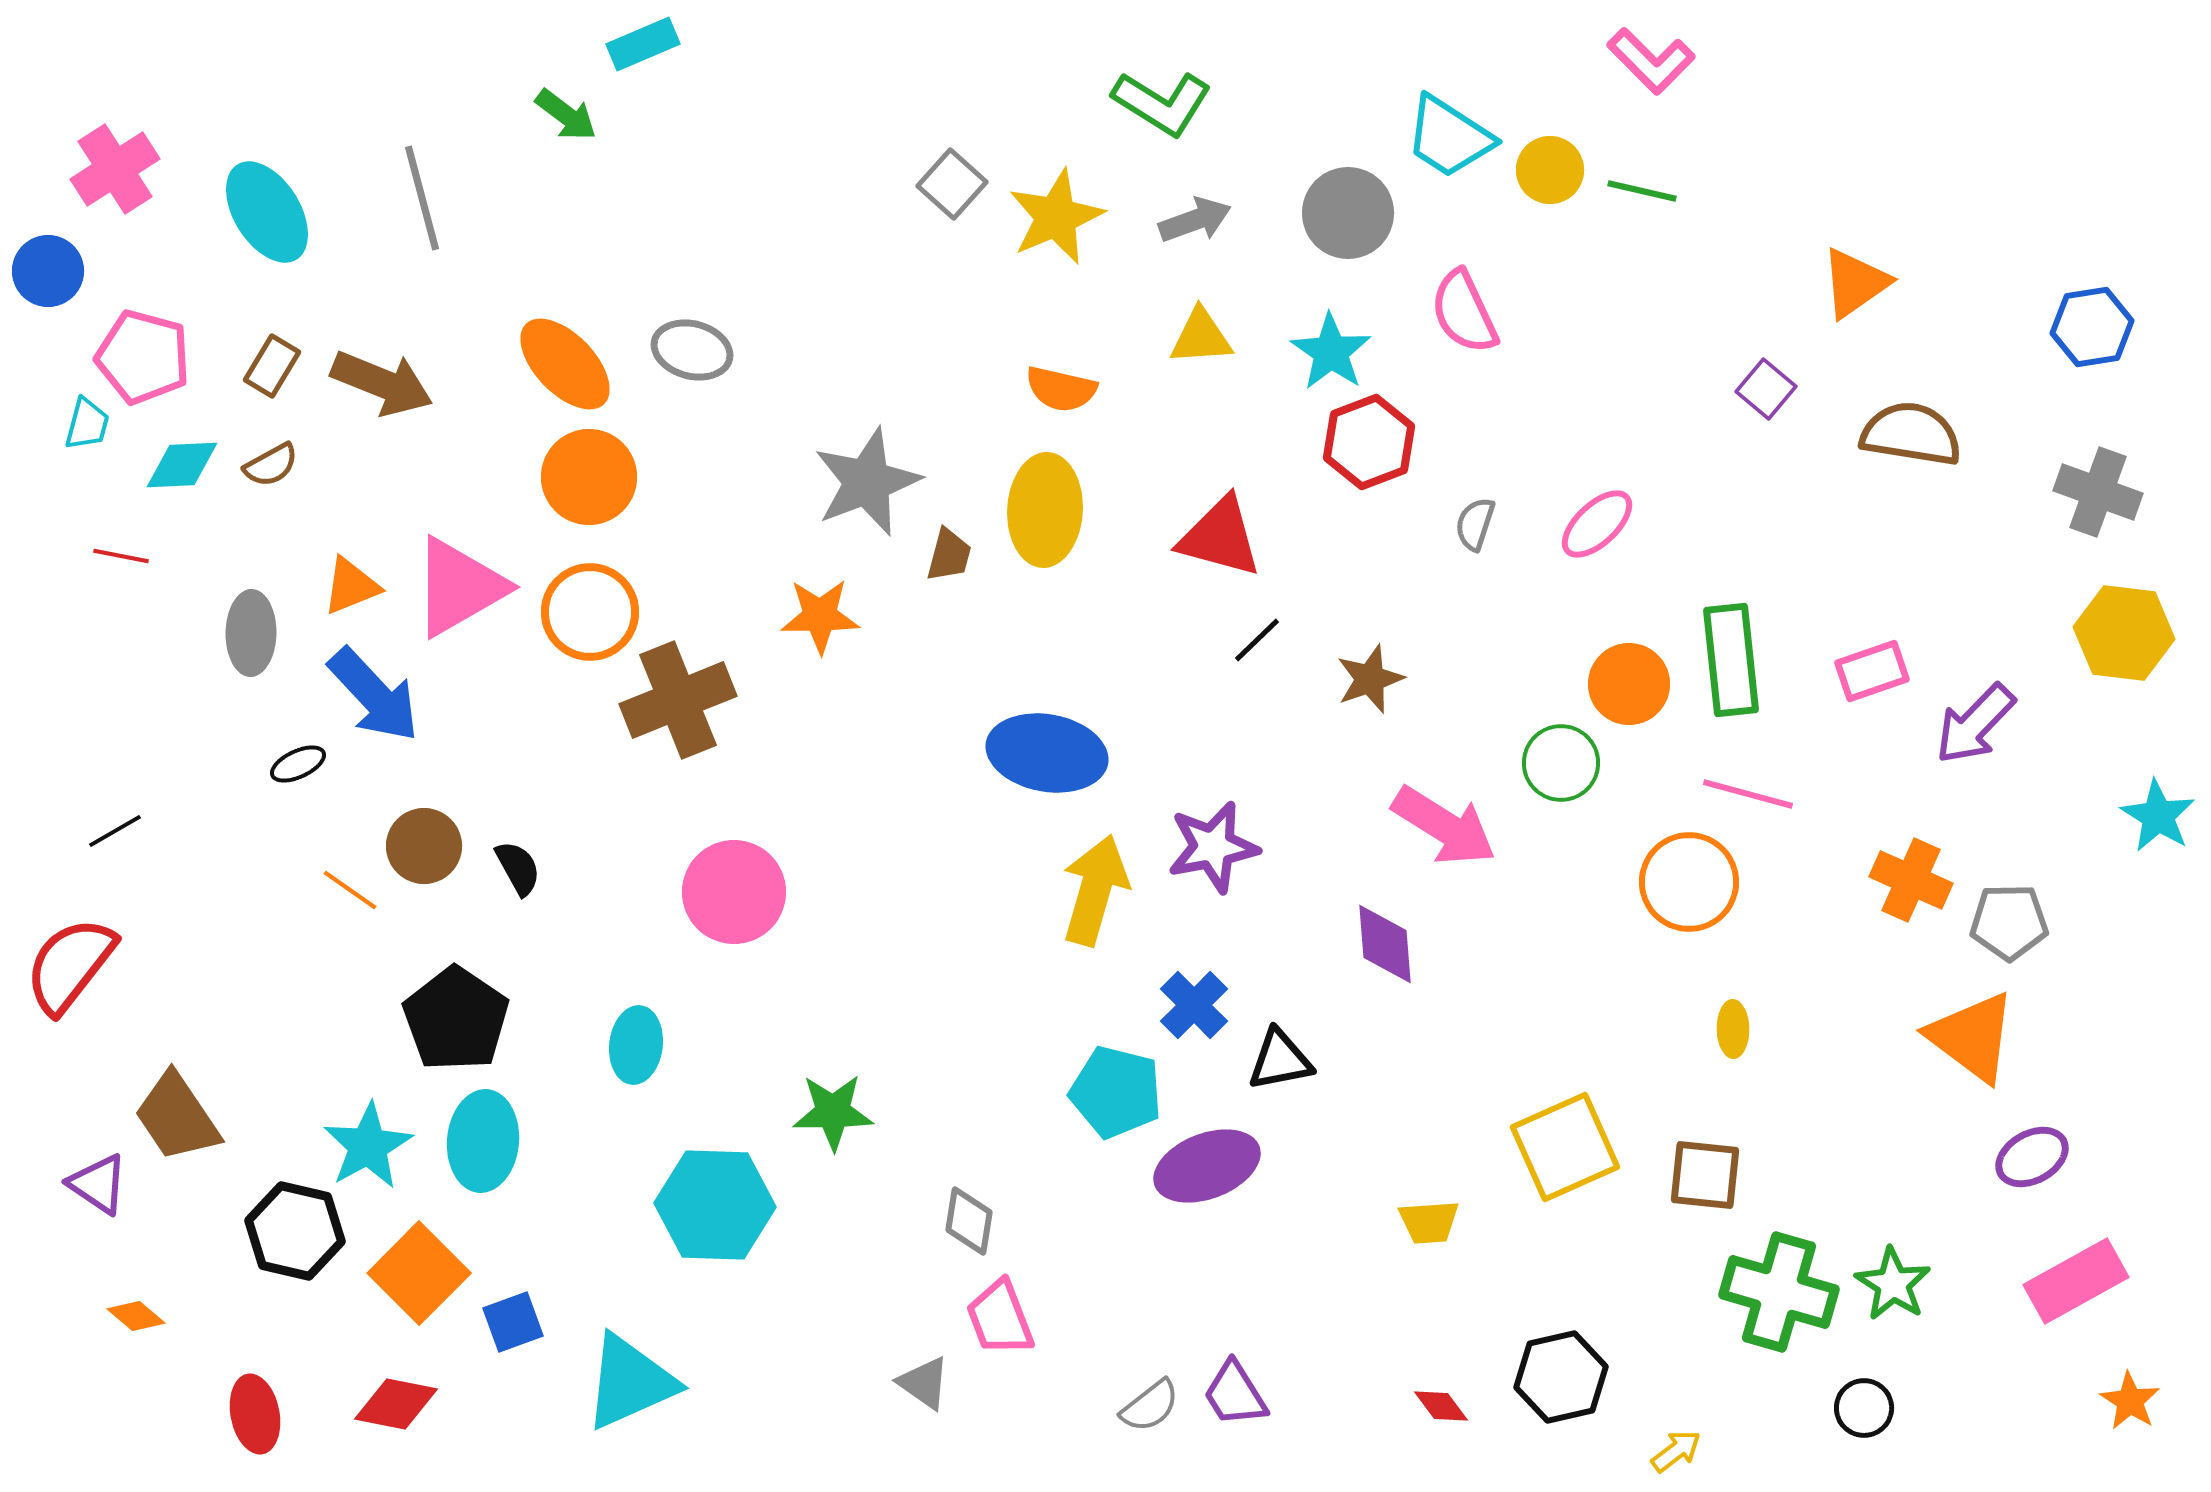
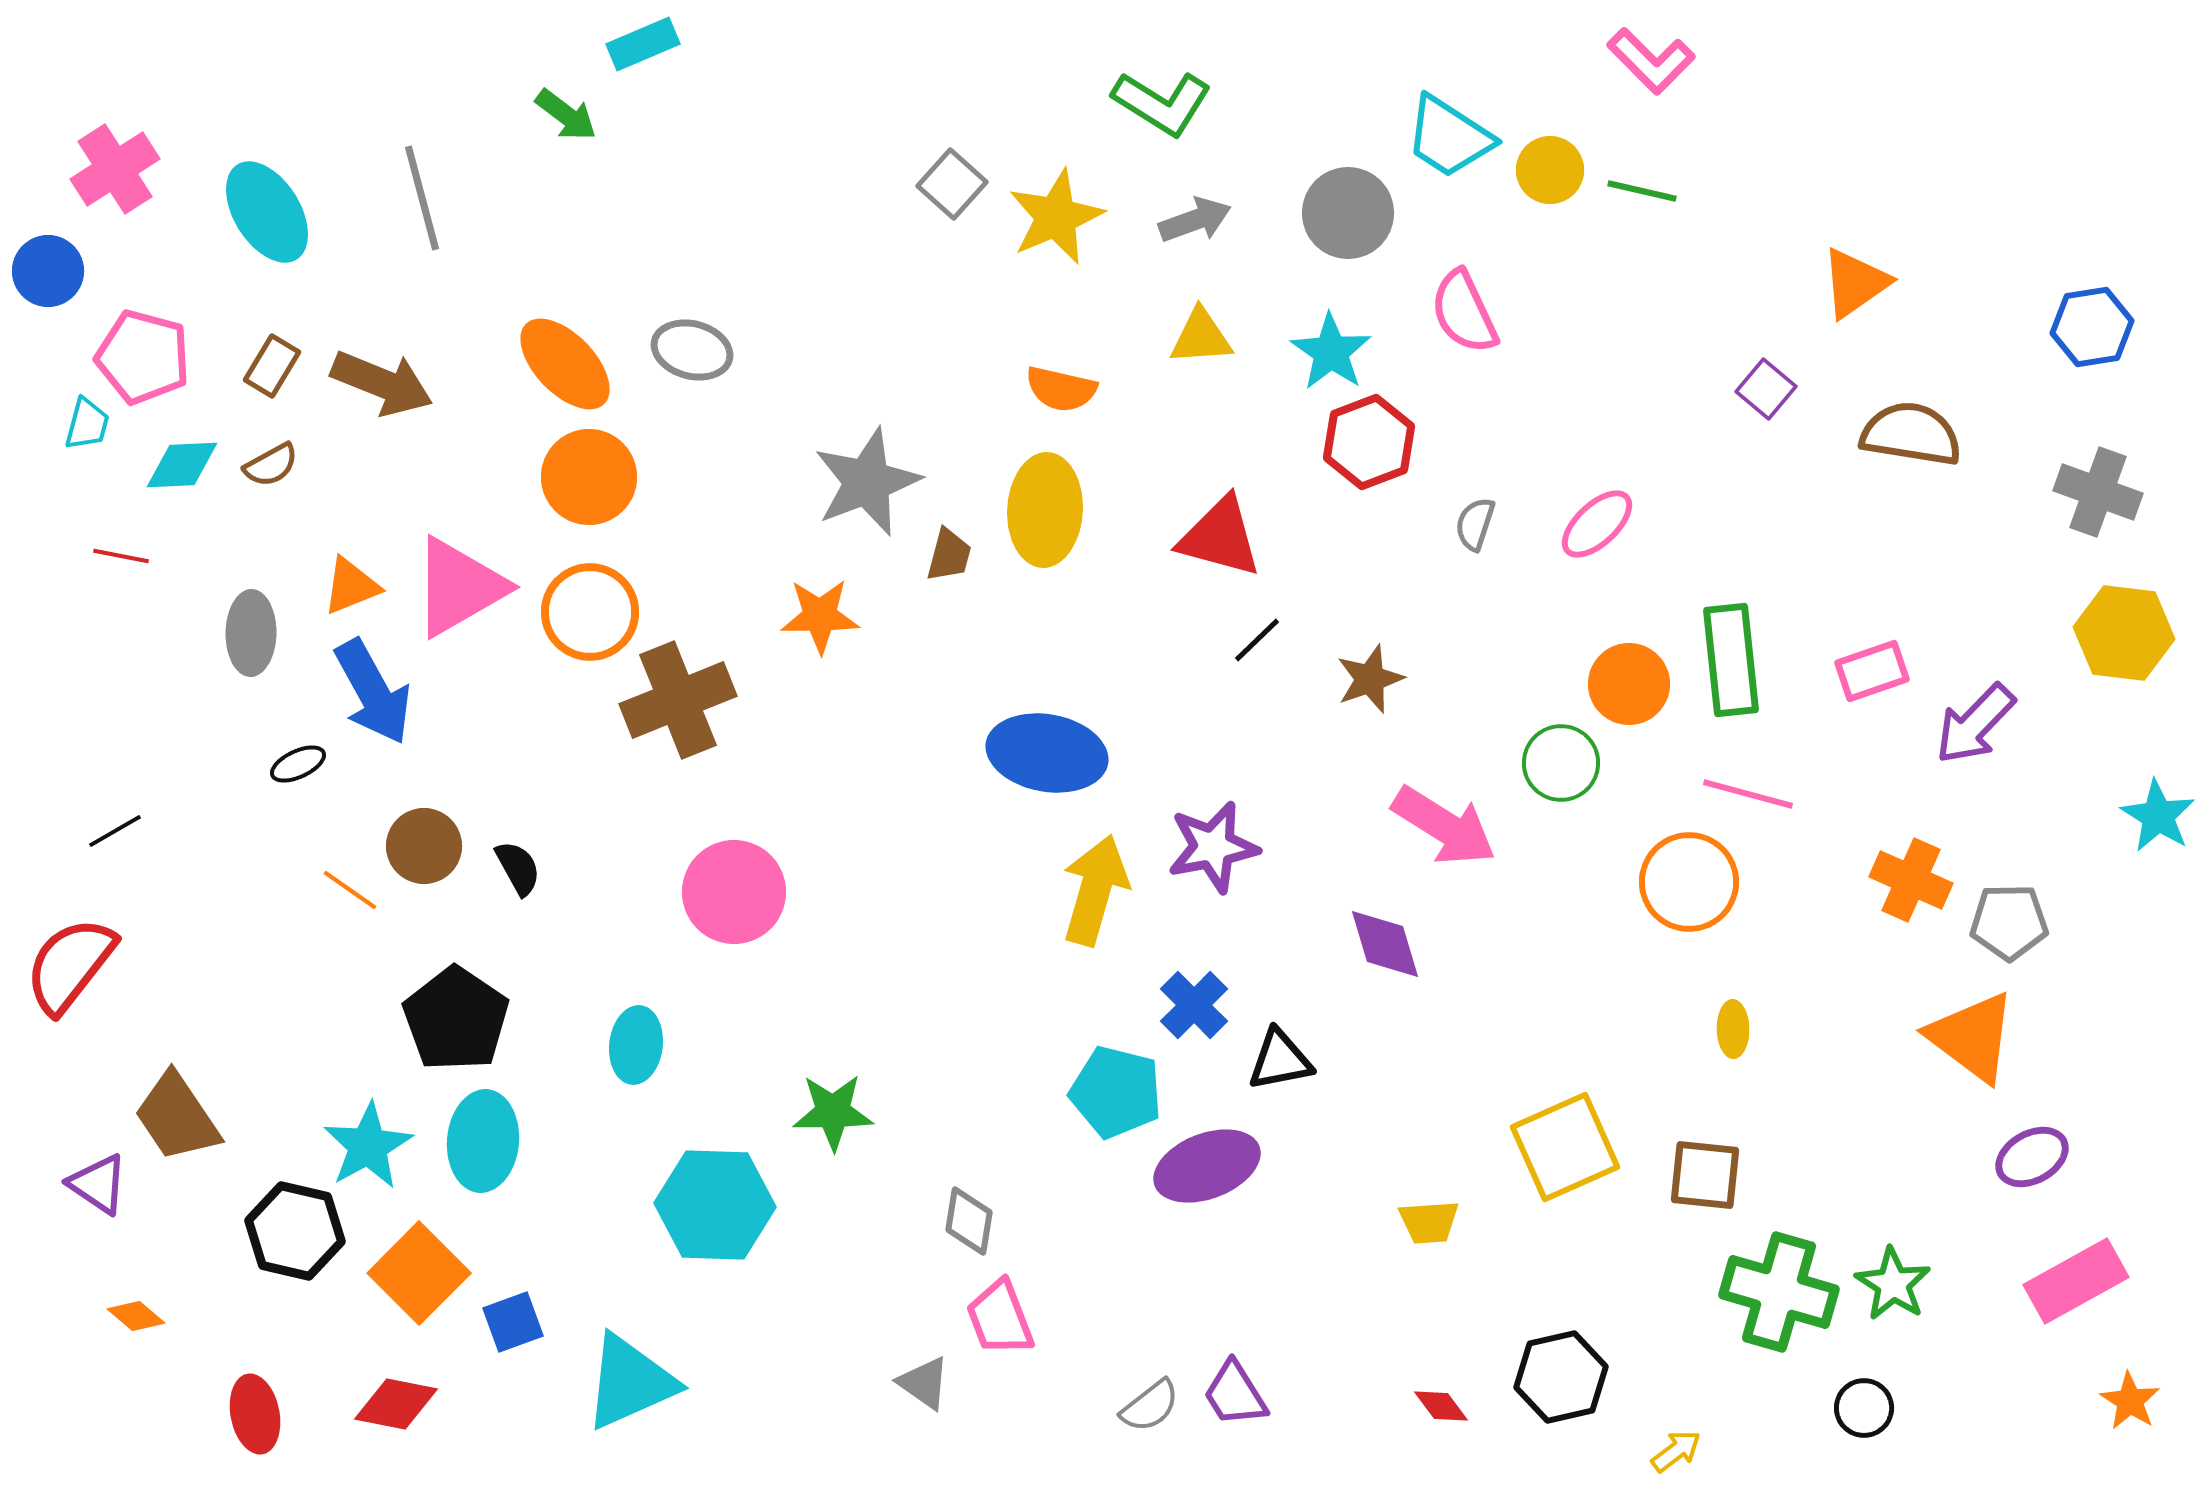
blue arrow at (374, 695): moved 1 px left, 3 px up; rotated 14 degrees clockwise
purple diamond at (1385, 944): rotated 12 degrees counterclockwise
